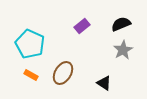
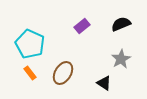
gray star: moved 2 px left, 9 px down
orange rectangle: moved 1 px left, 2 px up; rotated 24 degrees clockwise
